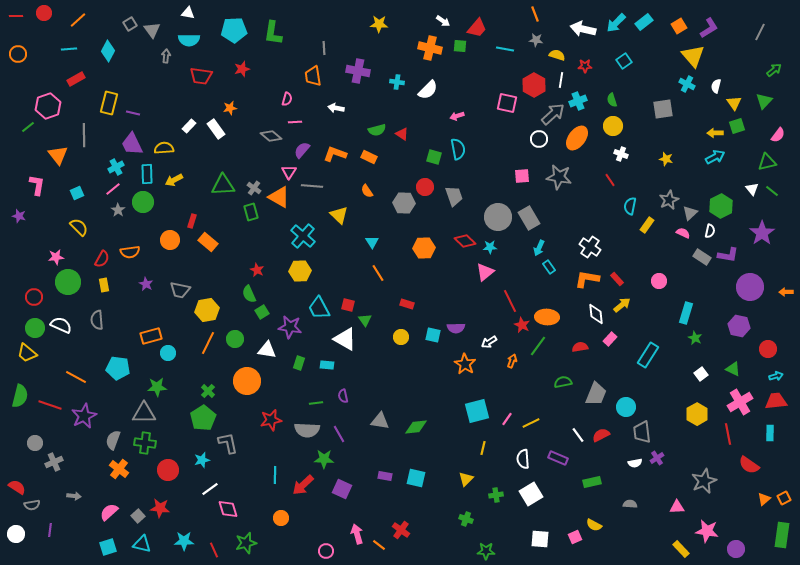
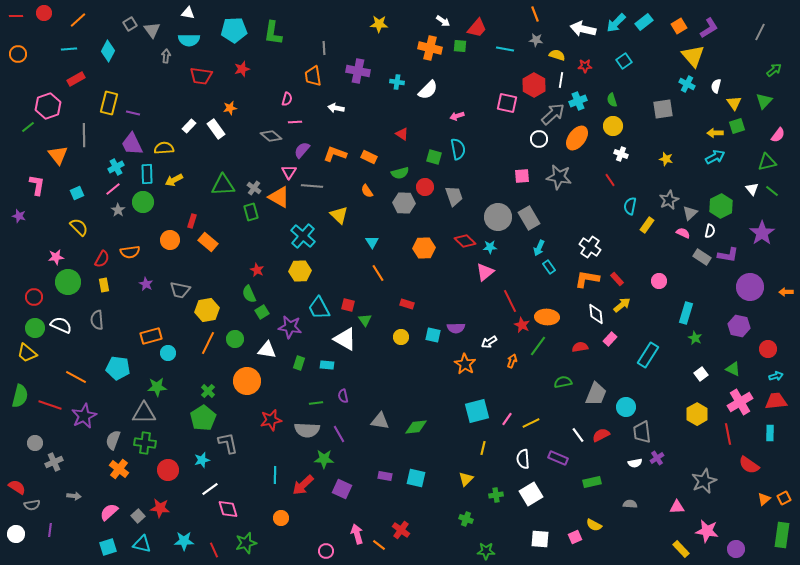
green semicircle at (377, 130): moved 23 px right, 43 px down
